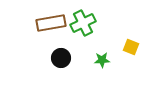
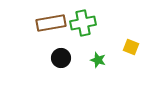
green cross: rotated 15 degrees clockwise
green star: moved 4 px left; rotated 21 degrees clockwise
